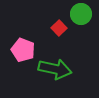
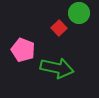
green circle: moved 2 px left, 1 px up
green arrow: moved 2 px right, 1 px up
